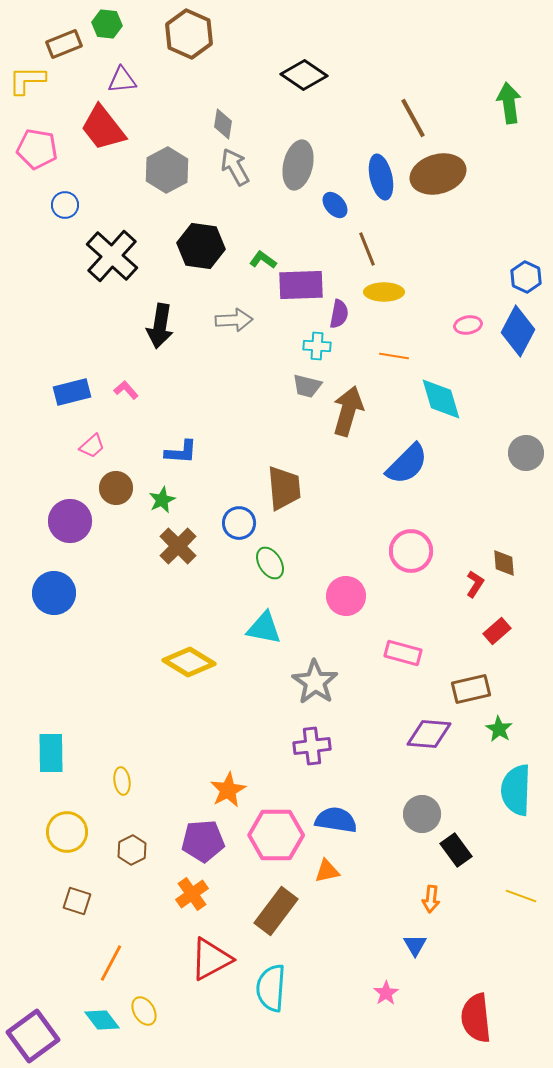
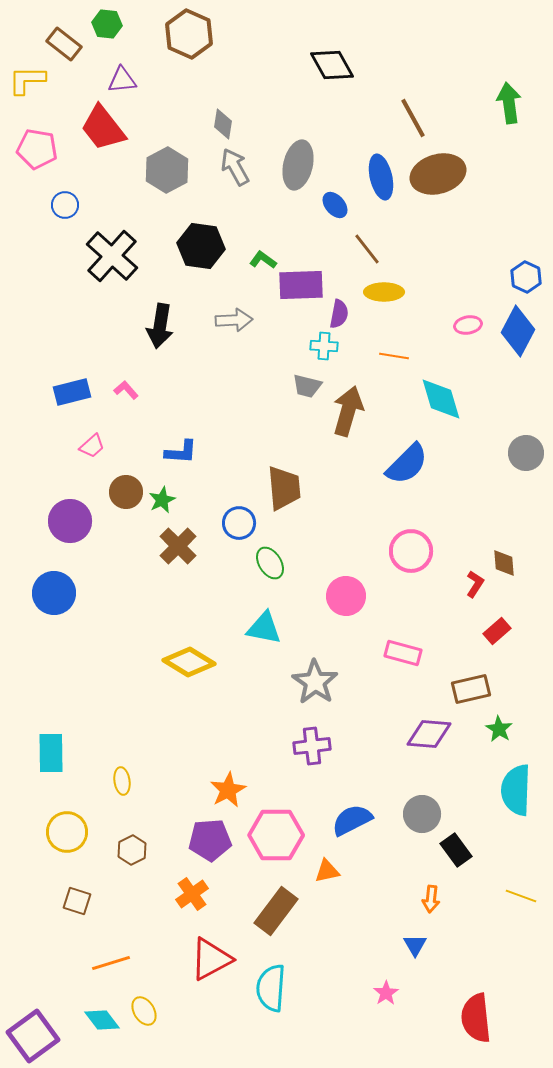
brown rectangle at (64, 44): rotated 60 degrees clockwise
black diamond at (304, 75): moved 28 px right, 10 px up; rotated 27 degrees clockwise
brown line at (367, 249): rotated 16 degrees counterclockwise
cyan cross at (317, 346): moved 7 px right
brown circle at (116, 488): moved 10 px right, 4 px down
blue semicircle at (336, 820): moved 16 px right; rotated 36 degrees counterclockwise
purple pentagon at (203, 841): moved 7 px right, 1 px up
orange line at (111, 963): rotated 45 degrees clockwise
